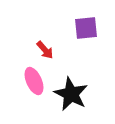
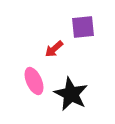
purple square: moved 3 px left, 1 px up
red arrow: moved 9 px right, 1 px up; rotated 90 degrees clockwise
